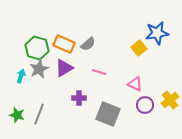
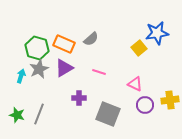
gray semicircle: moved 3 px right, 5 px up
yellow cross: rotated 30 degrees clockwise
